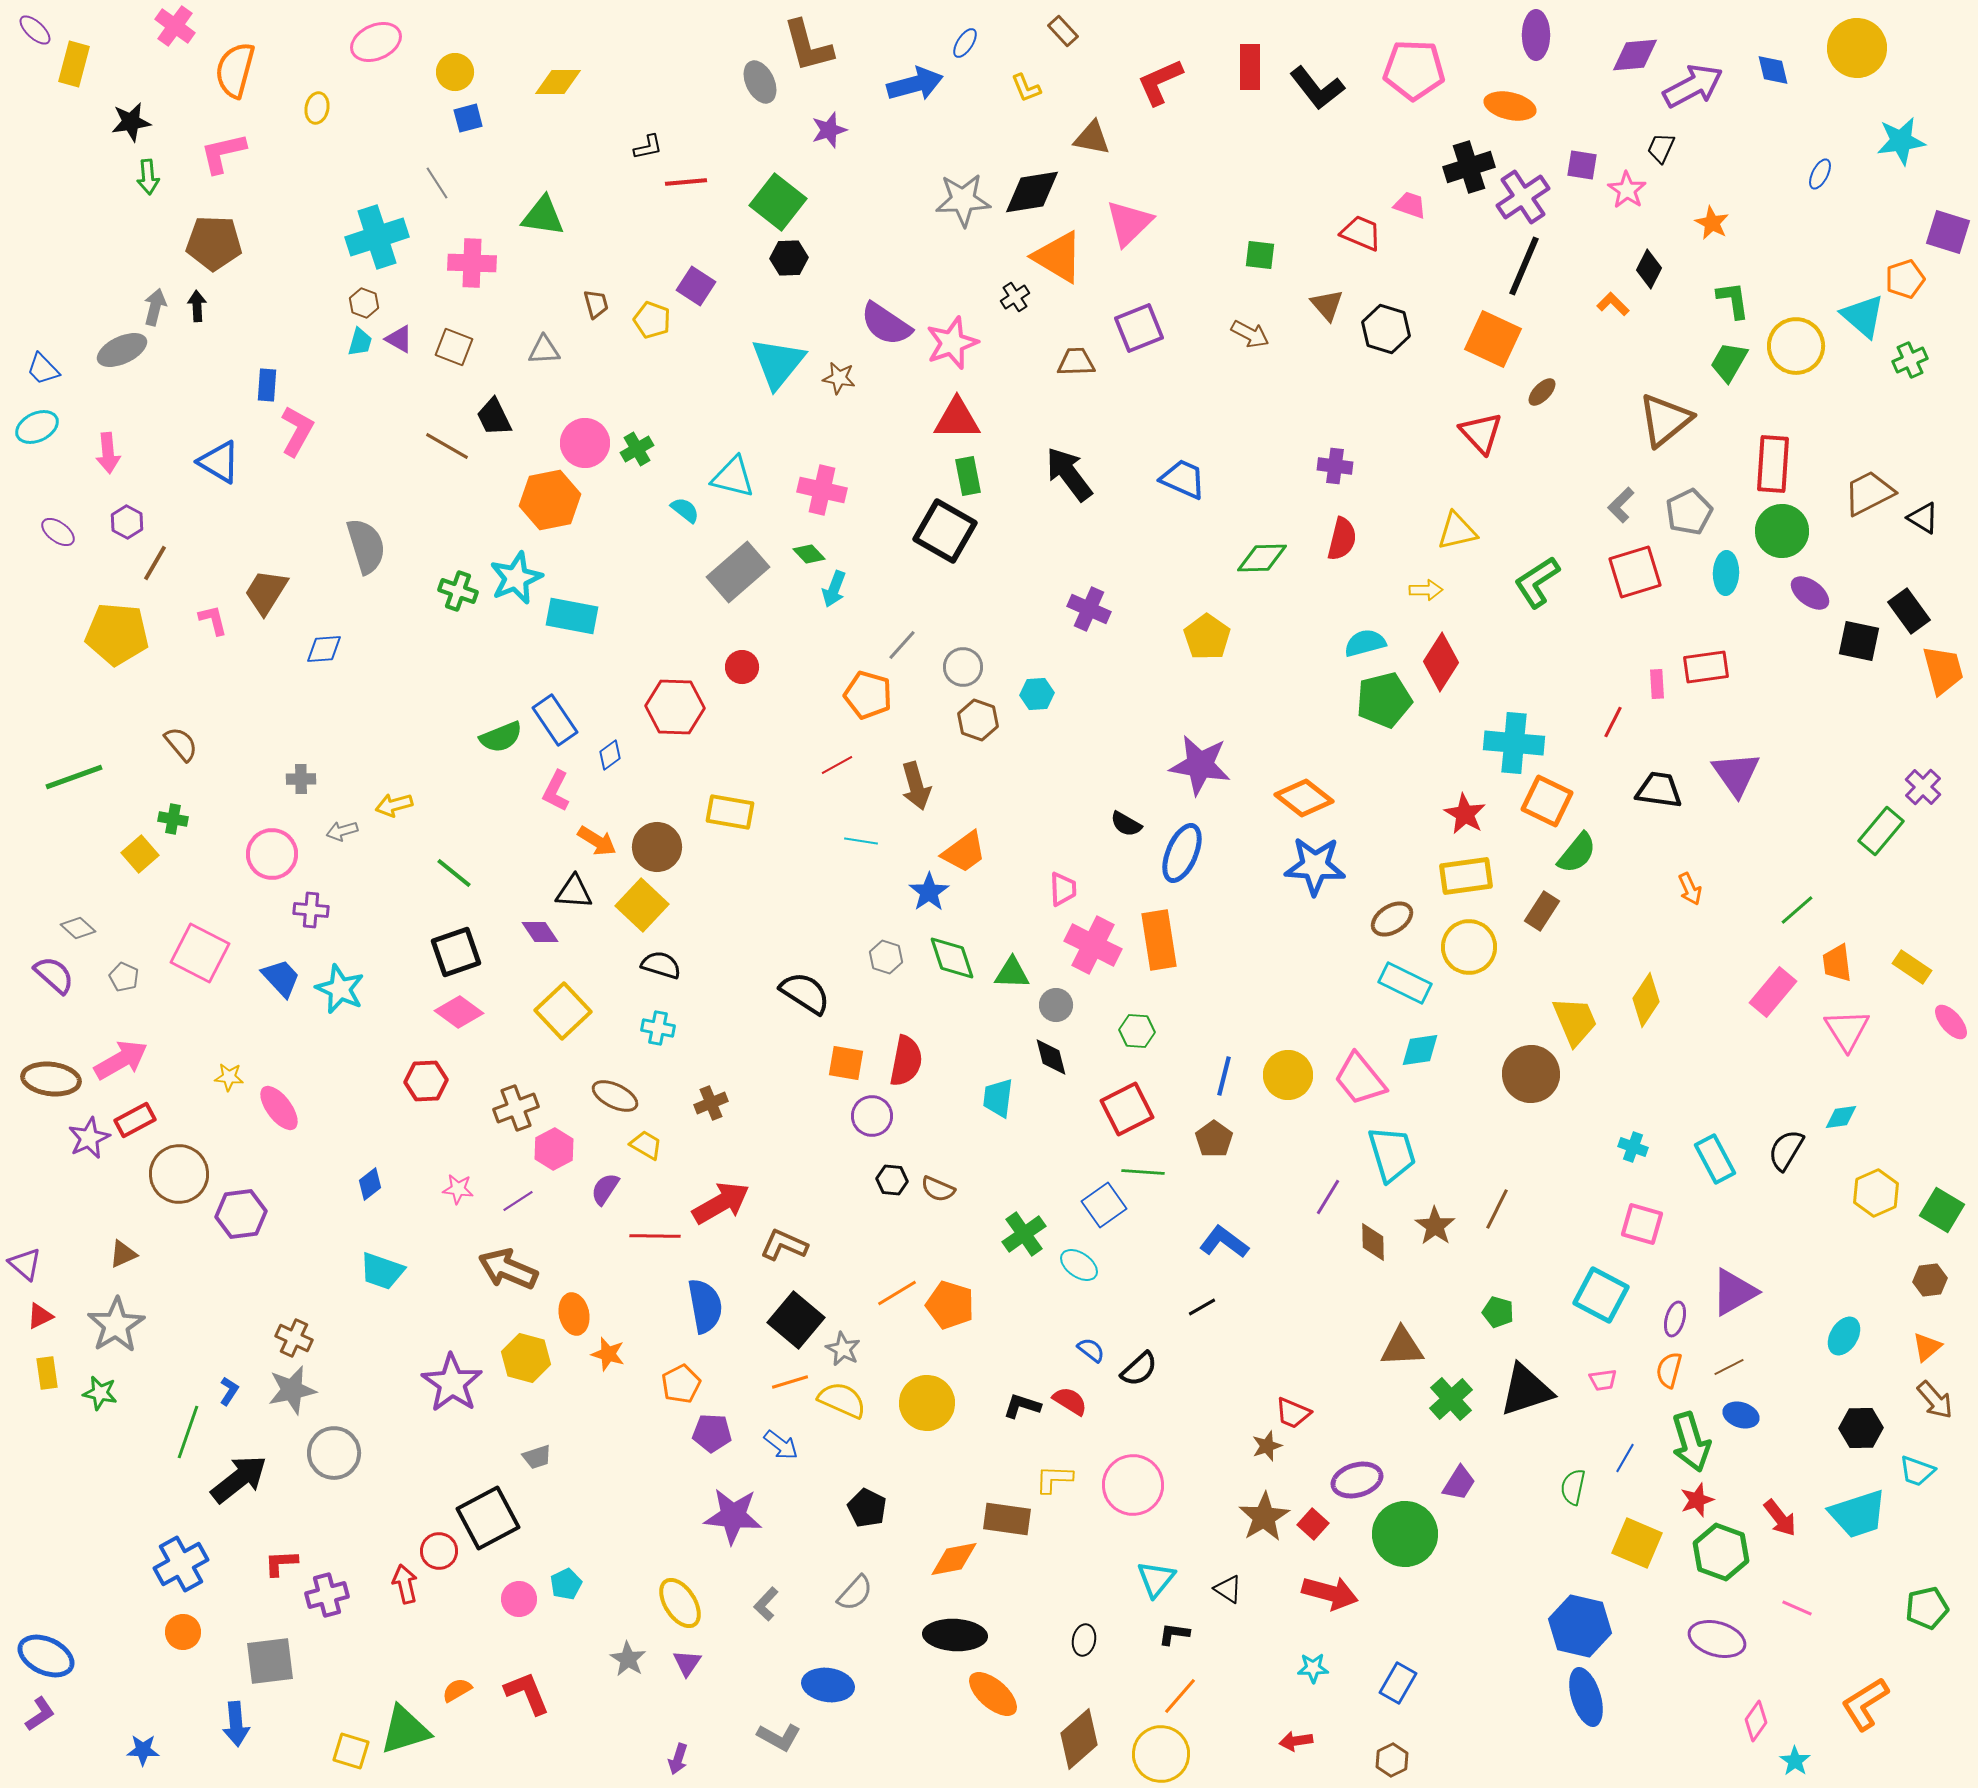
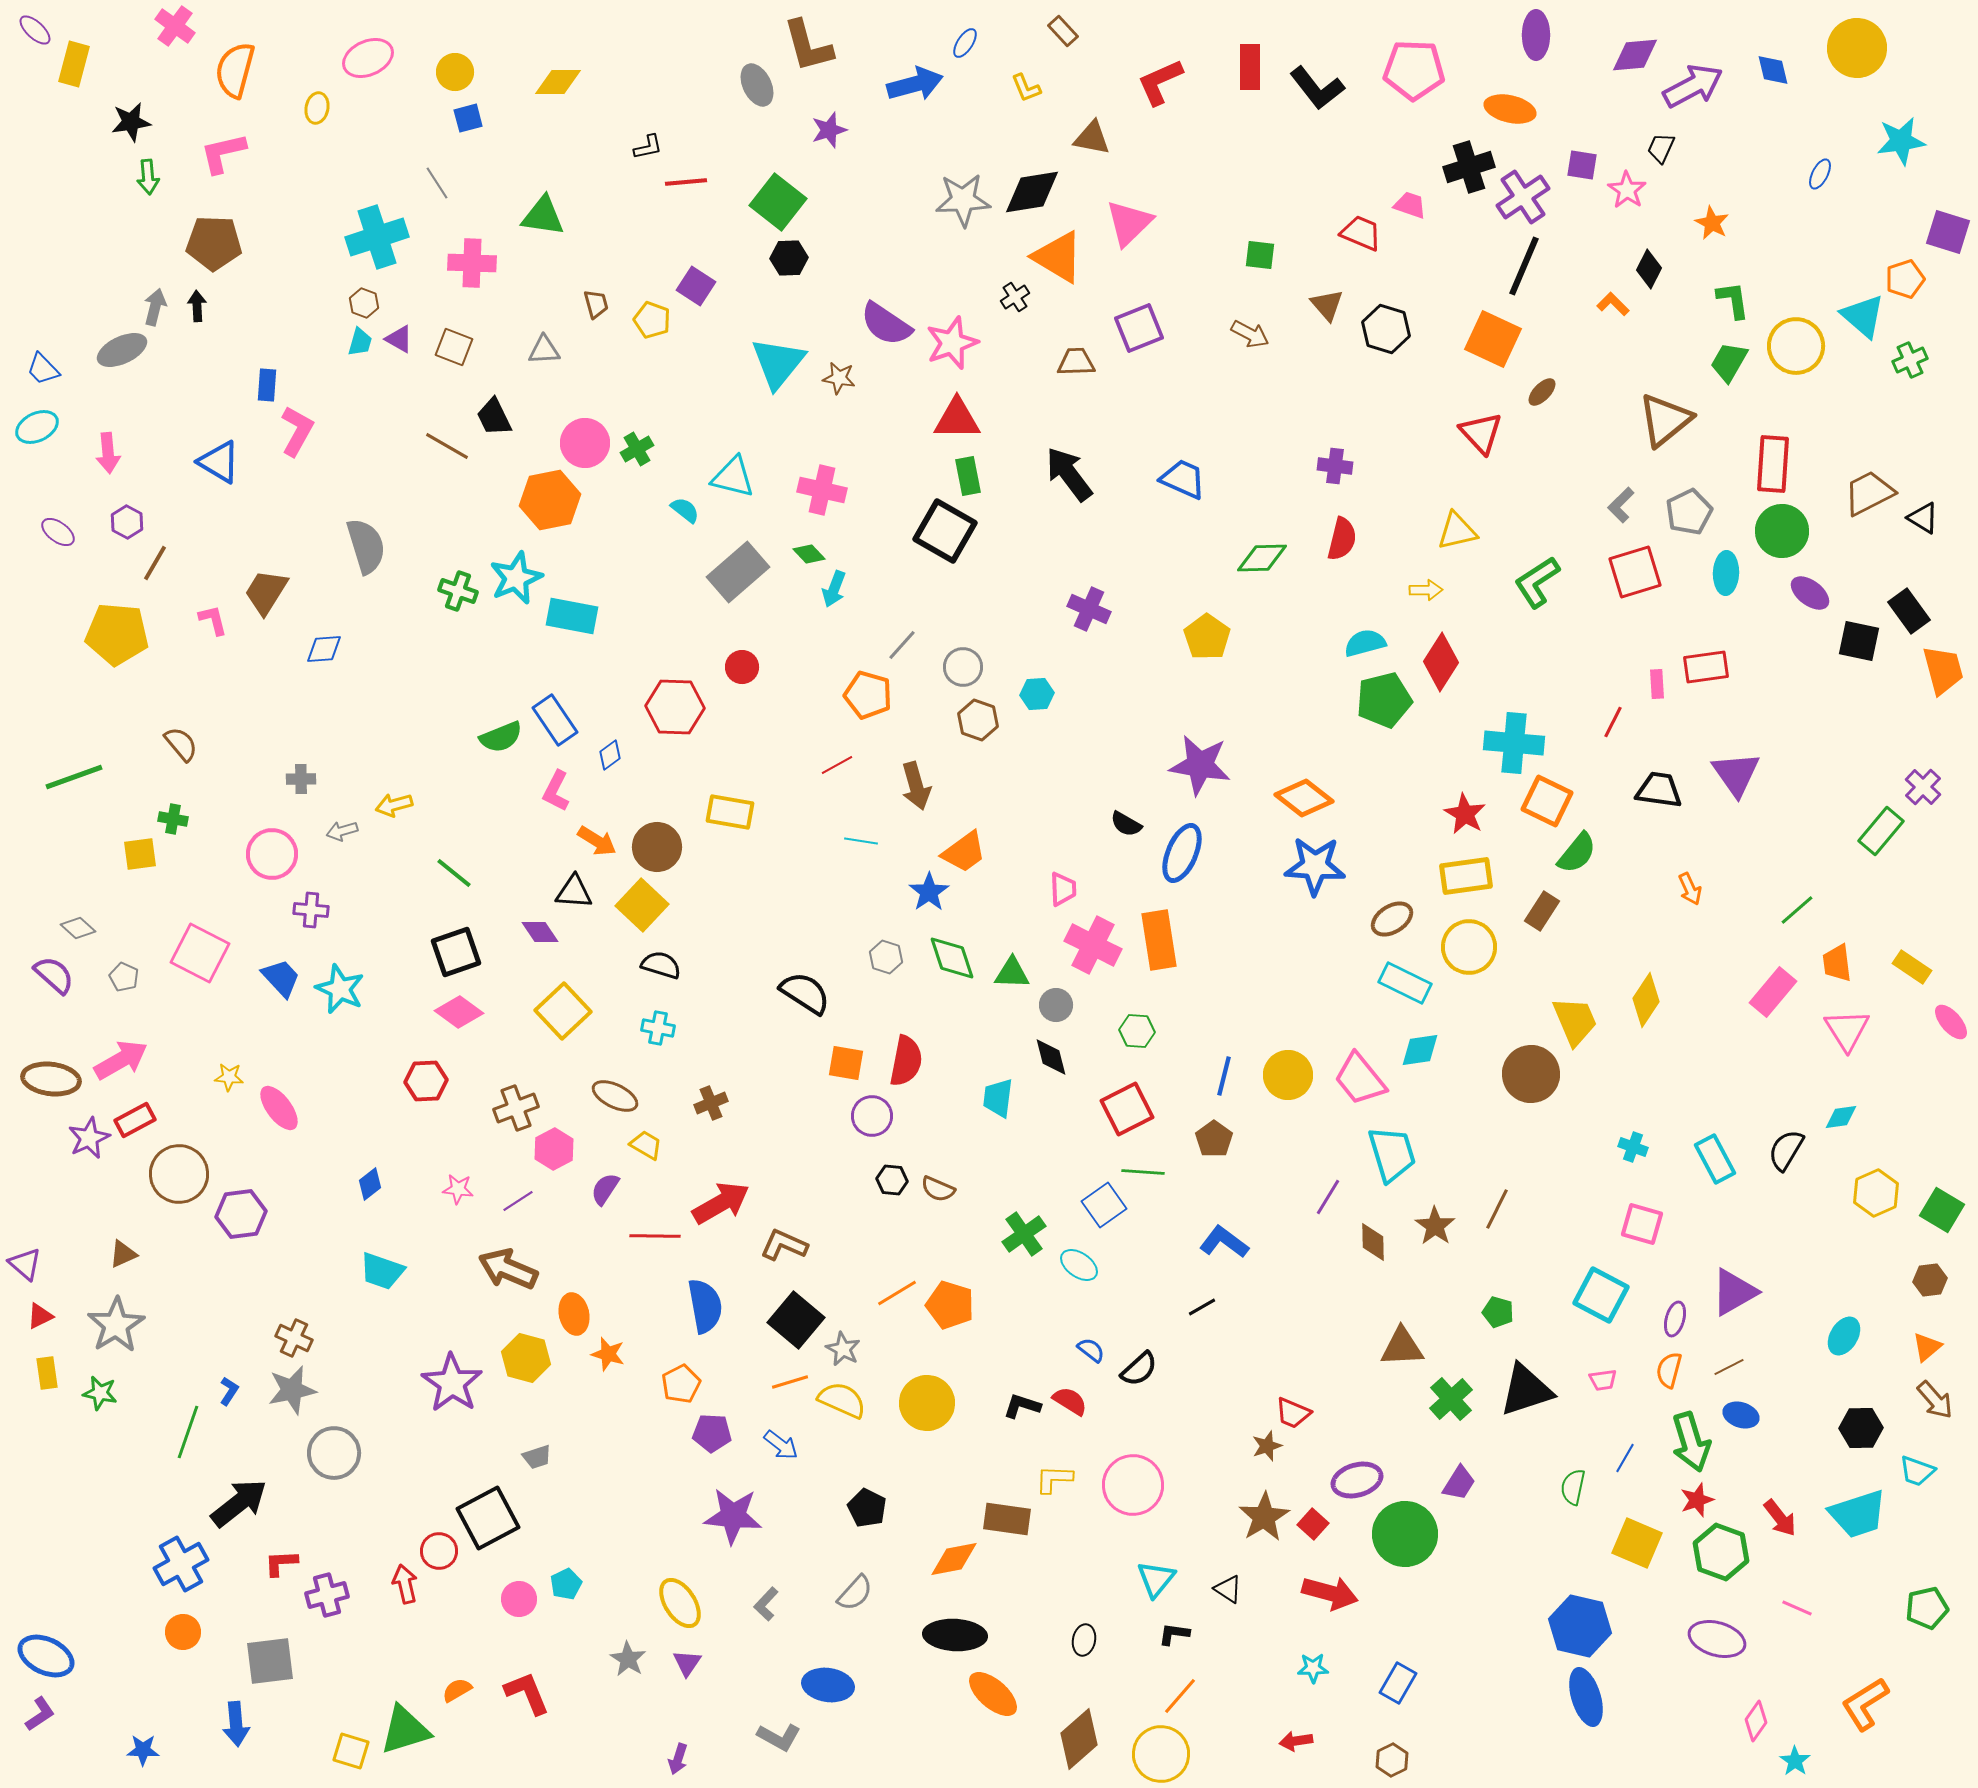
pink ellipse at (376, 42): moved 8 px left, 16 px down
gray ellipse at (760, 82): moved 3 px left, 3 px down
orange ellipse at (1510, 106): moved 3 px down
yellow square at (140, 854): rotated 33 degrees clockwise
black arrow at (239, 1479): moved 24 px down
